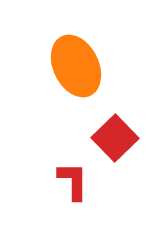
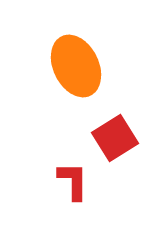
red square: rotated 12 degrees clockwise
